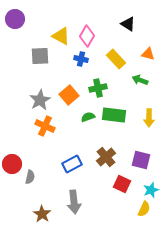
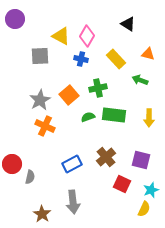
gray arrow: moved 1 px left
